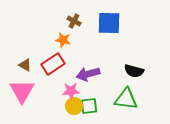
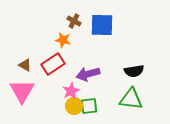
blue square: moved 7 px left, 2 px down
black semicircle: rotated 24 degrees counterclockwise
pink star: rotated 24 degrees counterclockwise
green triangle: moved 5 px right
